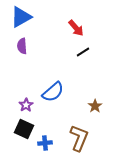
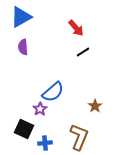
purple semicircle: moved 1 px right, 1 px down
purple star: moved 14 px right, 4 px down
brown L-shape: moved 1 px up
